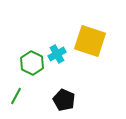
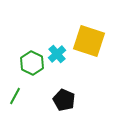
yellow square: moved 1 px left
cyan cross: rotated 12 degrees counterclockwise
green line: moved 1 px left
